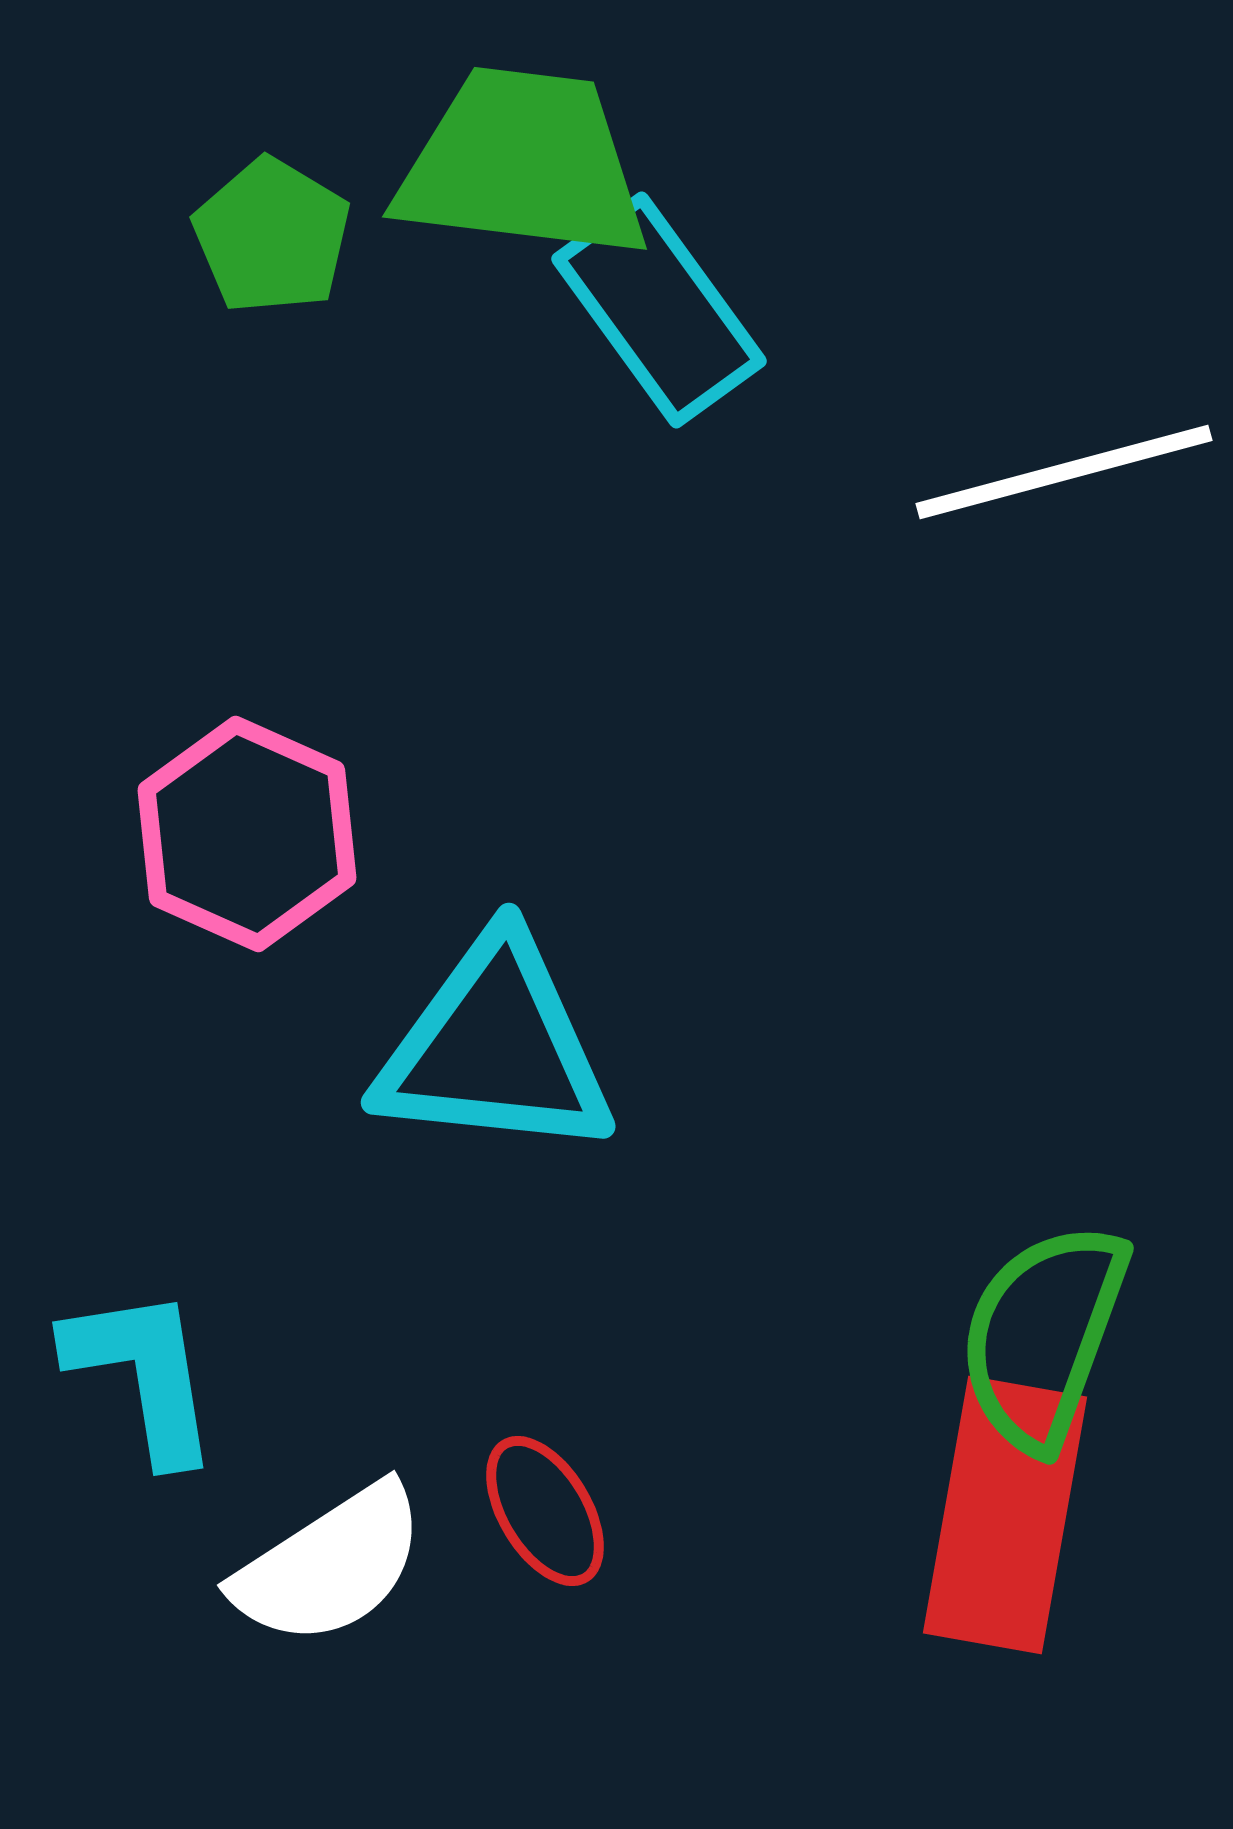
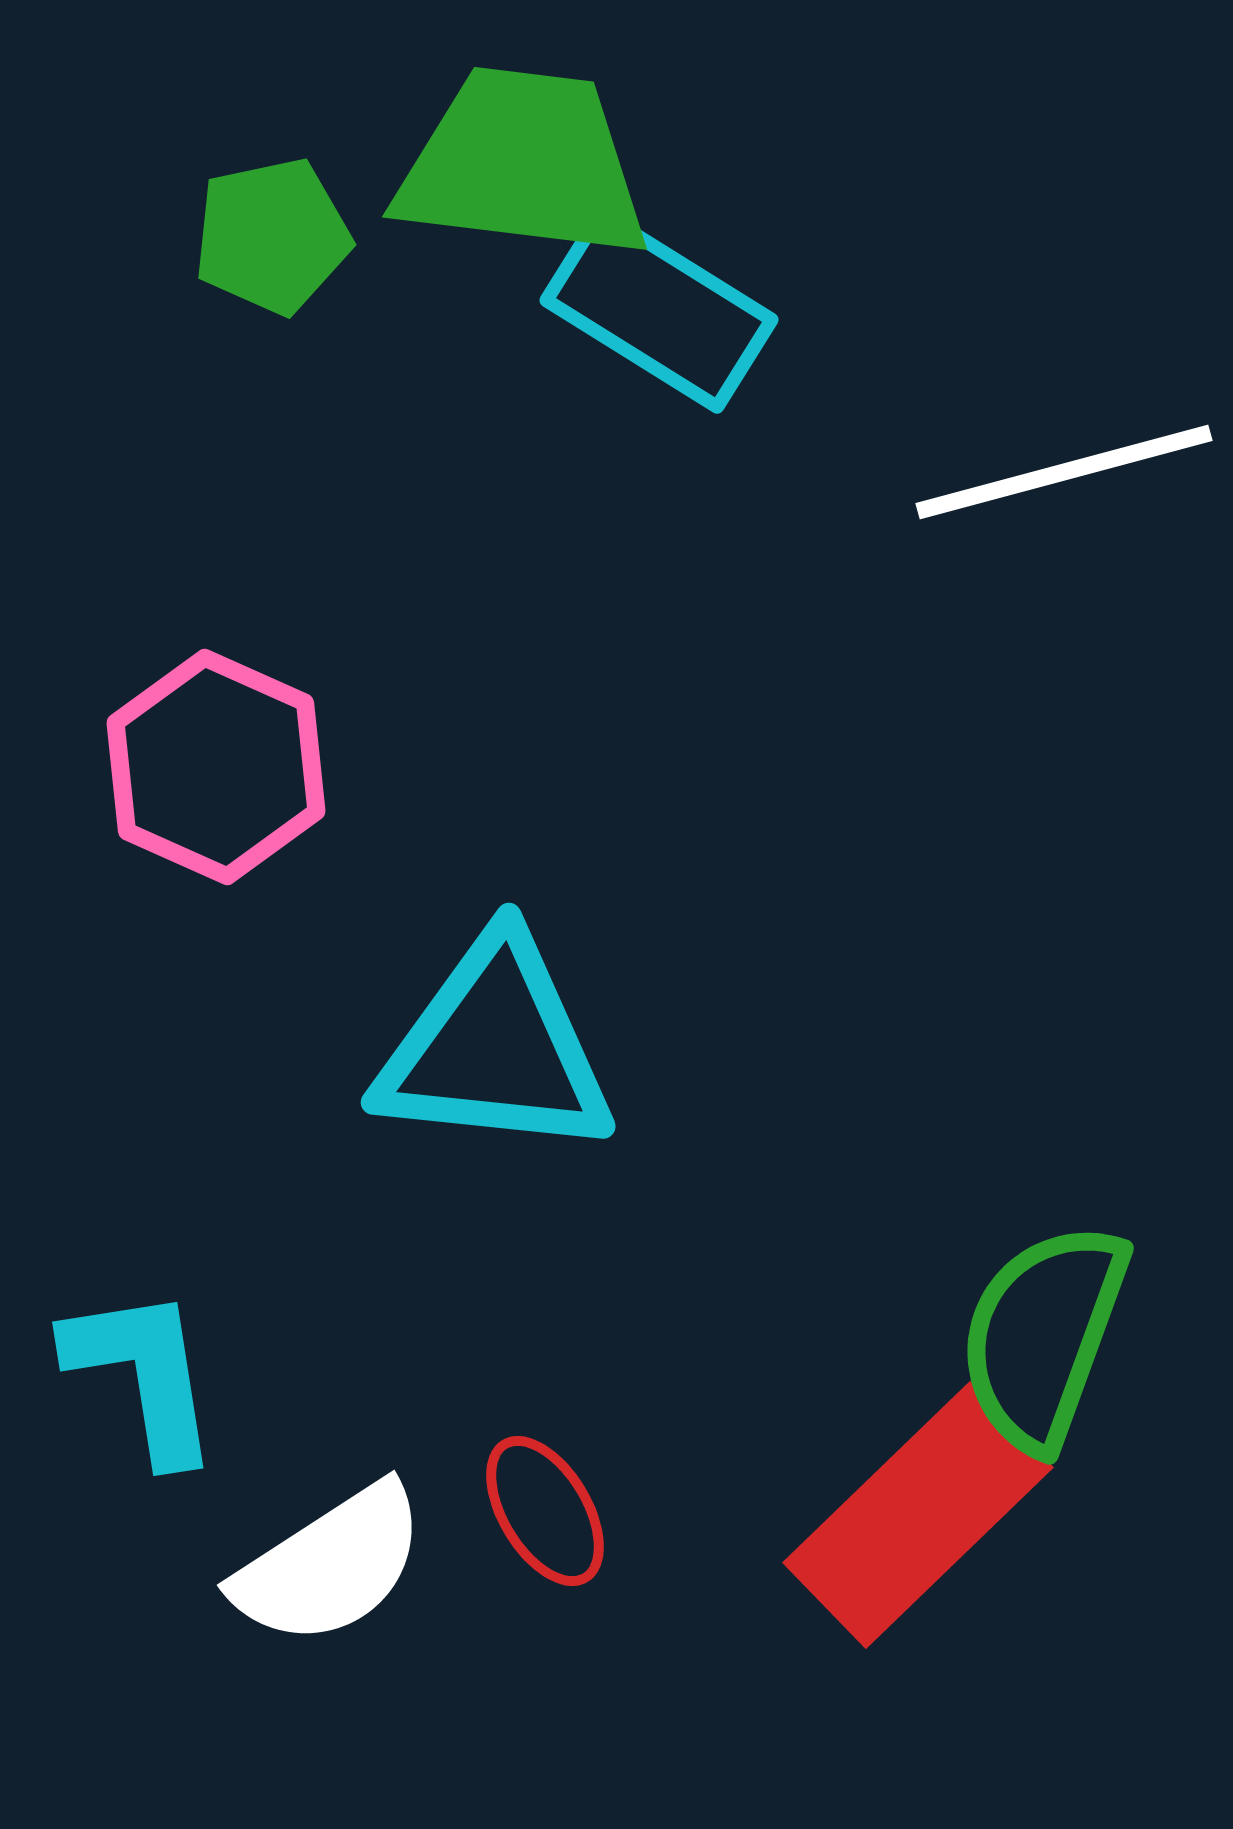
green pentagon: rotated 29 degrees clockwise
cyan rectangle: rotated 22 degrees counterclockwise
pink hexagon: moved 31 px left, 67 px up
red rectangle: moved 87 px left; rotated 36 degrees clockwise
